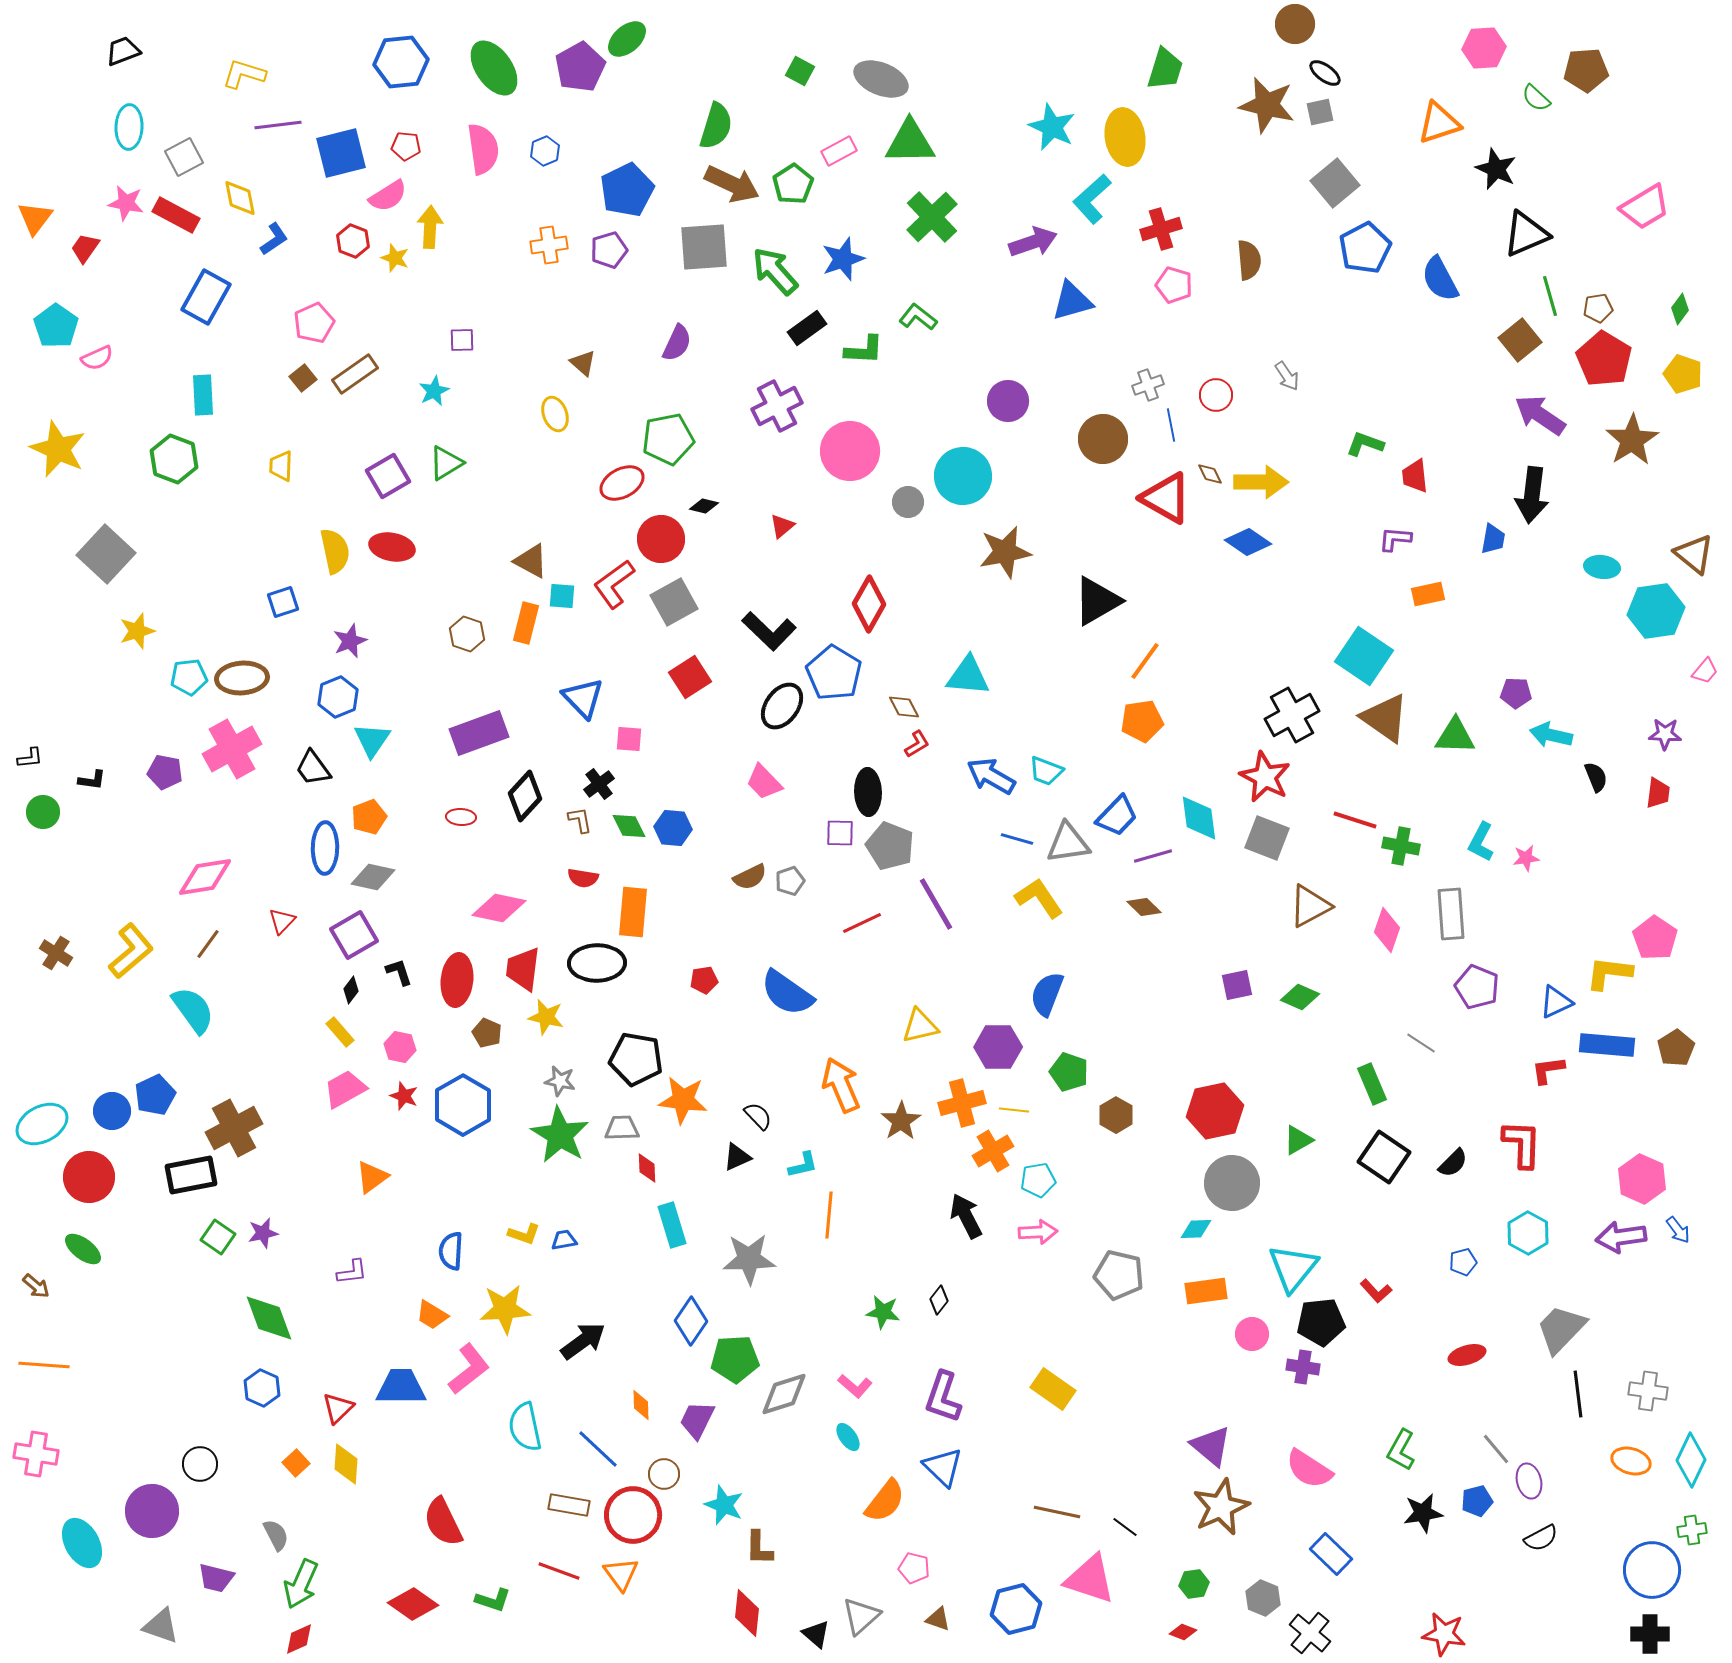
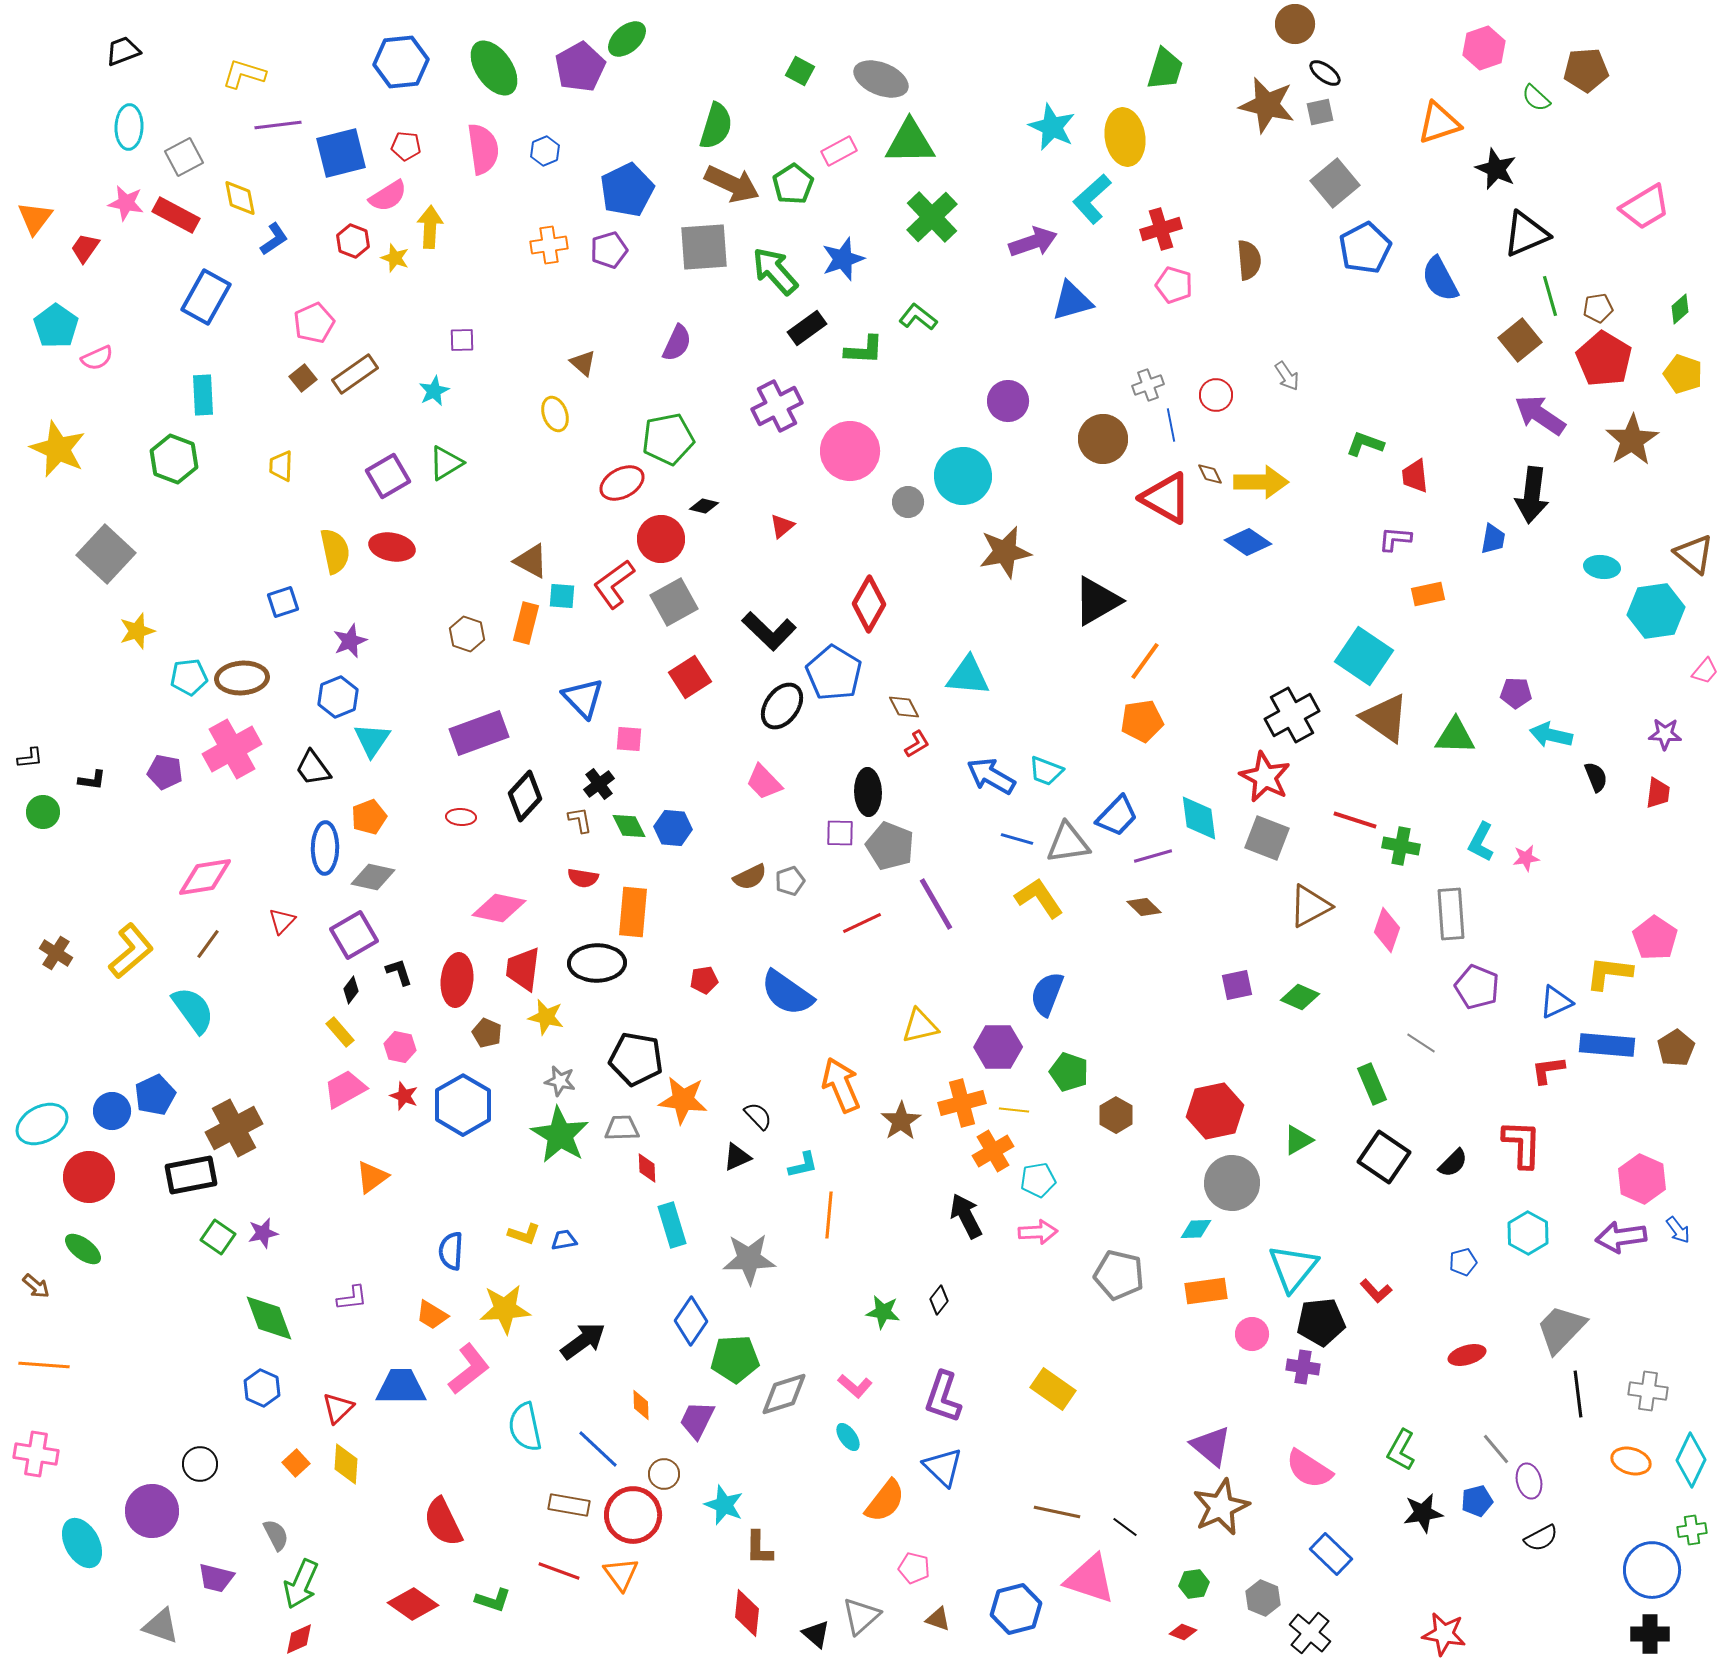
pink hexagon at (1484, 48): rotated 15 degrees counterclockwise
green diamond at (1680, 309): rotated 12 degrees clockwise
purple L-shape at (352, 1272): moved 26 px down
